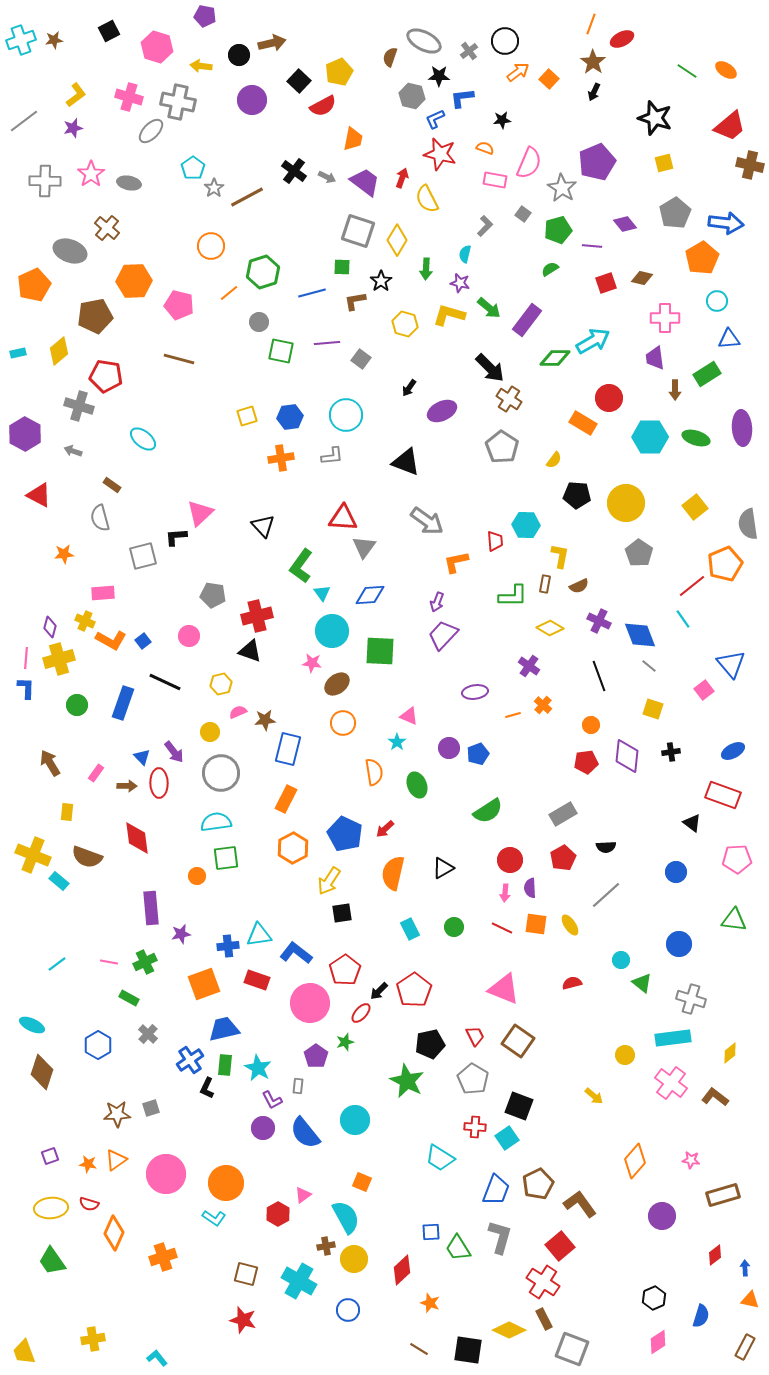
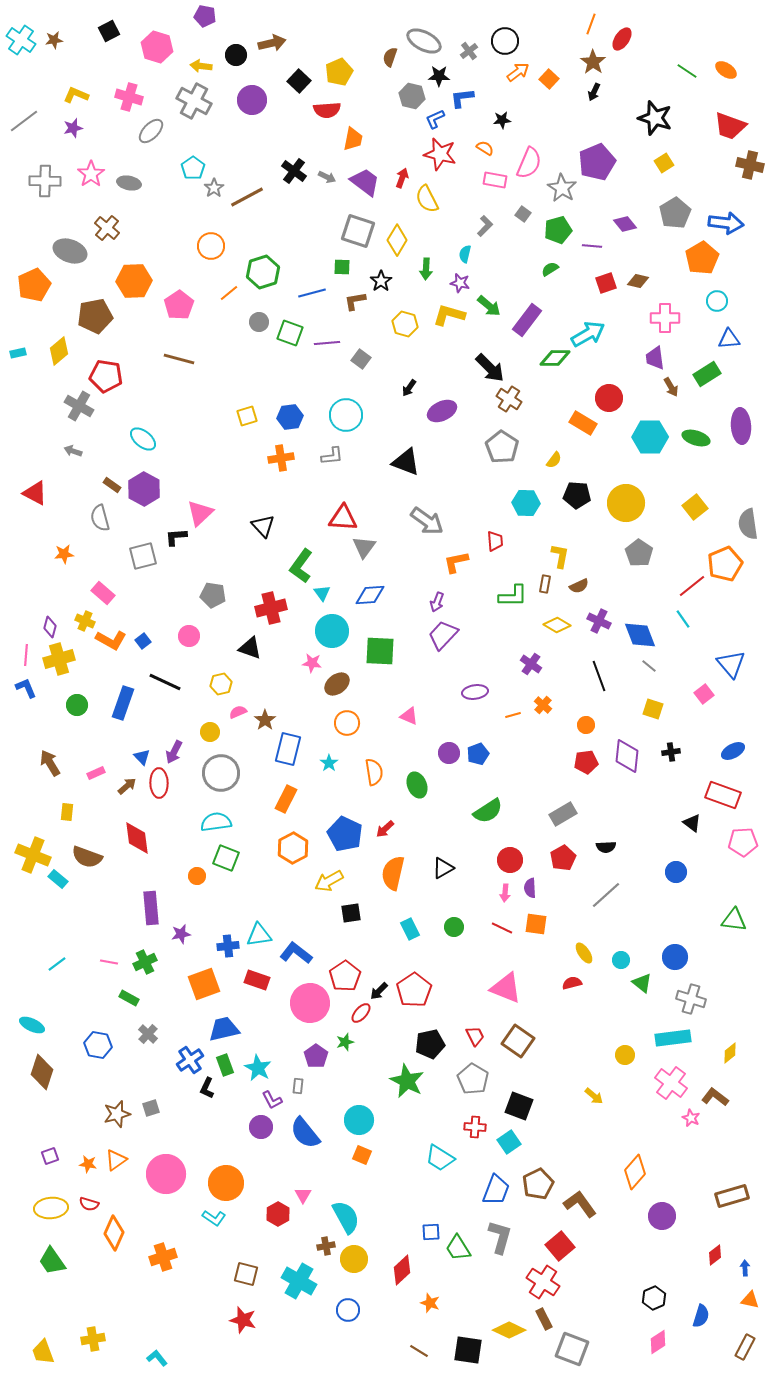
red ellipse at (622, 39): rotated 30 degrees counterclockwise
cyan cross at (21, 40): rotated 36 degrees counterclockwise
black circle at (239, 55): moved 3 px left
yellow L-shape at (76, 95): rotated 120 degrees counterclockwise
gray cross at (178, 102): moved 16 px right, 1 px up; rotated 16 degrees clockwise
red semicircle at (323, 106): moved 4 px right, 4 px down; rotated 24 degrees clockwise
red trapezoid at (730, 126): rotated 60 degrees clockwise
orange semicircle at (485, 148): rotated 12 degrees clockwise
yellow square at (664, 163): rotated 18 degrees counterclockwise
brown diamond at (642, 278): moved 4 px left, 3 px down
pink pentagon at (179, 305): rotated 24 degrees clockwise
green arrow at (489, 308): moved 2 px up
cyan arrow at (593, 341): moved 5 px left, 7 px up
green square at (281, 351): moved 9 px right, 18 px up; rotated 8 degrees clockwise
brown arrow at (675, 390): moved 4 px left, 3 px up; rotated 30 degrees counterclockwise
gray cross at (79, 406): rotated 12 degrees clockwise
purple ellipse at (742, 428): moved 1 px left, 2 px up
purple hexagon at (25, 434): moved 119 px right, 55 px down
red triangle at (39, 495): moved 4 px left, 2 px up
cyan hexagon at (526, 525): moved 22 px up
pink rectangle at (103, 593): rotated 45 degrees clockwise
red cross at (257, 616): moved 14 px right, 8 px up
yellow diamond at (550, 628): moved 7 px right, 3 px up
black triangle at (250, 651): moved 3 px up
pink line at (26, 658): moved 3 px up
purple cross at (529, 666): moved 2 px right, 2 px up
blue L-shape at (26, 688): rotated 25 degrees counterclockwise
pink square at (704, 690): moved 4 px down
brown star at (265, 720): rotated 30 degrees counterclockwise
orange circle at (343, 723): moved 4 px right
orange circle at (591, 725): moved 5 px left
cyan star at (397, 742): moved 68 px left, 21 px down
purple circle at (449, 748): moved 5 px down
purple arrow at (174, 752): rotated 65 degrees clockwise
pink rectangle at (96, 773): rotated 30 degrees clockwise
brown arrow at (127, 786): rotated 42 degrees counterclockwise
green square at (226, 858): rotated 28 degrees clockwise
pink pentagon at (737, 859): moved 6 px right, 17 px up
cyan rectangle at (59, 881): moved 1 px left, 2 px up
yellow arrow at (329, 881): rotated 28 degrees clockwise
black square at (342, 913): moved 9 px right
yellow ellipse at (570, 925): moved 14 px right, 28 px down
blue circle at (679, 944): moved 4 px left, 13 px down
red pentagon at (345, 970): moved 6 px down
pink triangle at (504, 989): moved 2 px right, 1 px up
blue hexagon at (98, 1045): rotated 20 degrees counterclockwise
green rectangle at (225, 1065): rotated 25 degrees counterclockwise
brown star at (117, 1114): rotated 12 degrees counterclockwise
cyan circle at (355, 1120): moved 4 px right
purple circle at (263, 1128): moved 2 px left, 1 px up
cyan square at (507, 1138): moved 2 px right, 4 px down
pink star at (691, 1160): moved 42 px up; rotated 18 degrees clockwise
orange diamond at (635, 1161): moved 11 px down
orange square at (362, 1182): moved 27 px up
pink triangle at (303, 1195): rotated 24 degrees counterclockwise
brown rectangle at (723, 1195): moved 9 px right, 1 px down
brown line at (419, 1349): moved 2 px down
yellow trapezoid at (24, 1352): moved 19 px right
